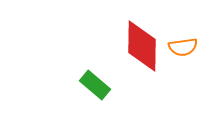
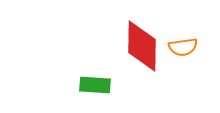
green rectangle: rotated 36 degrees counterclockwise
